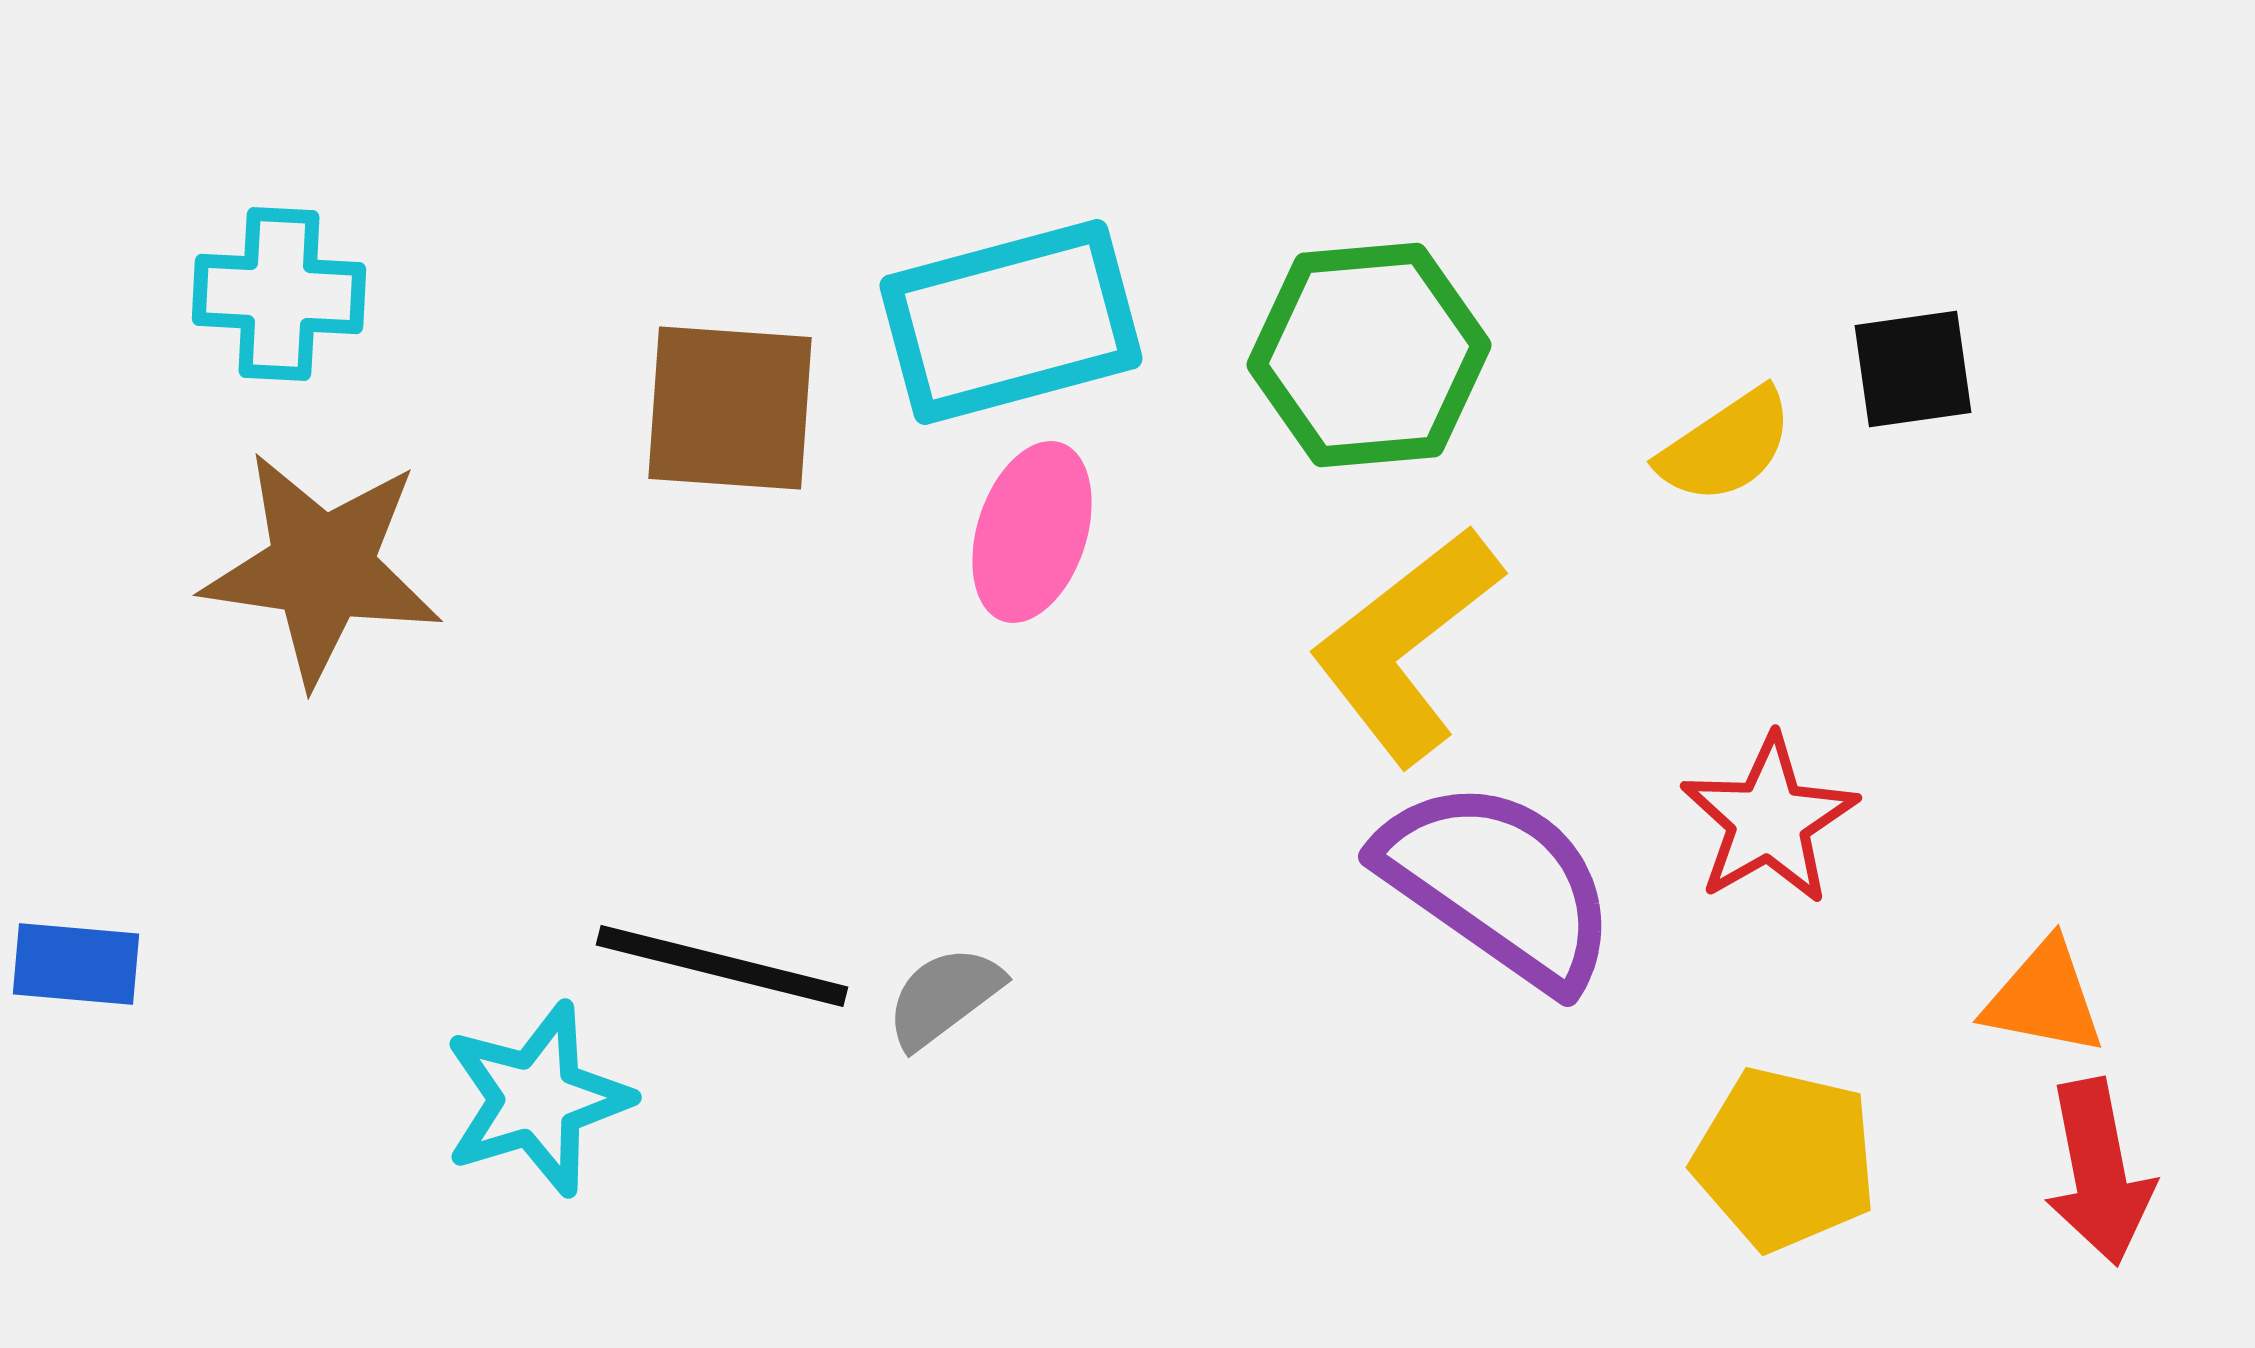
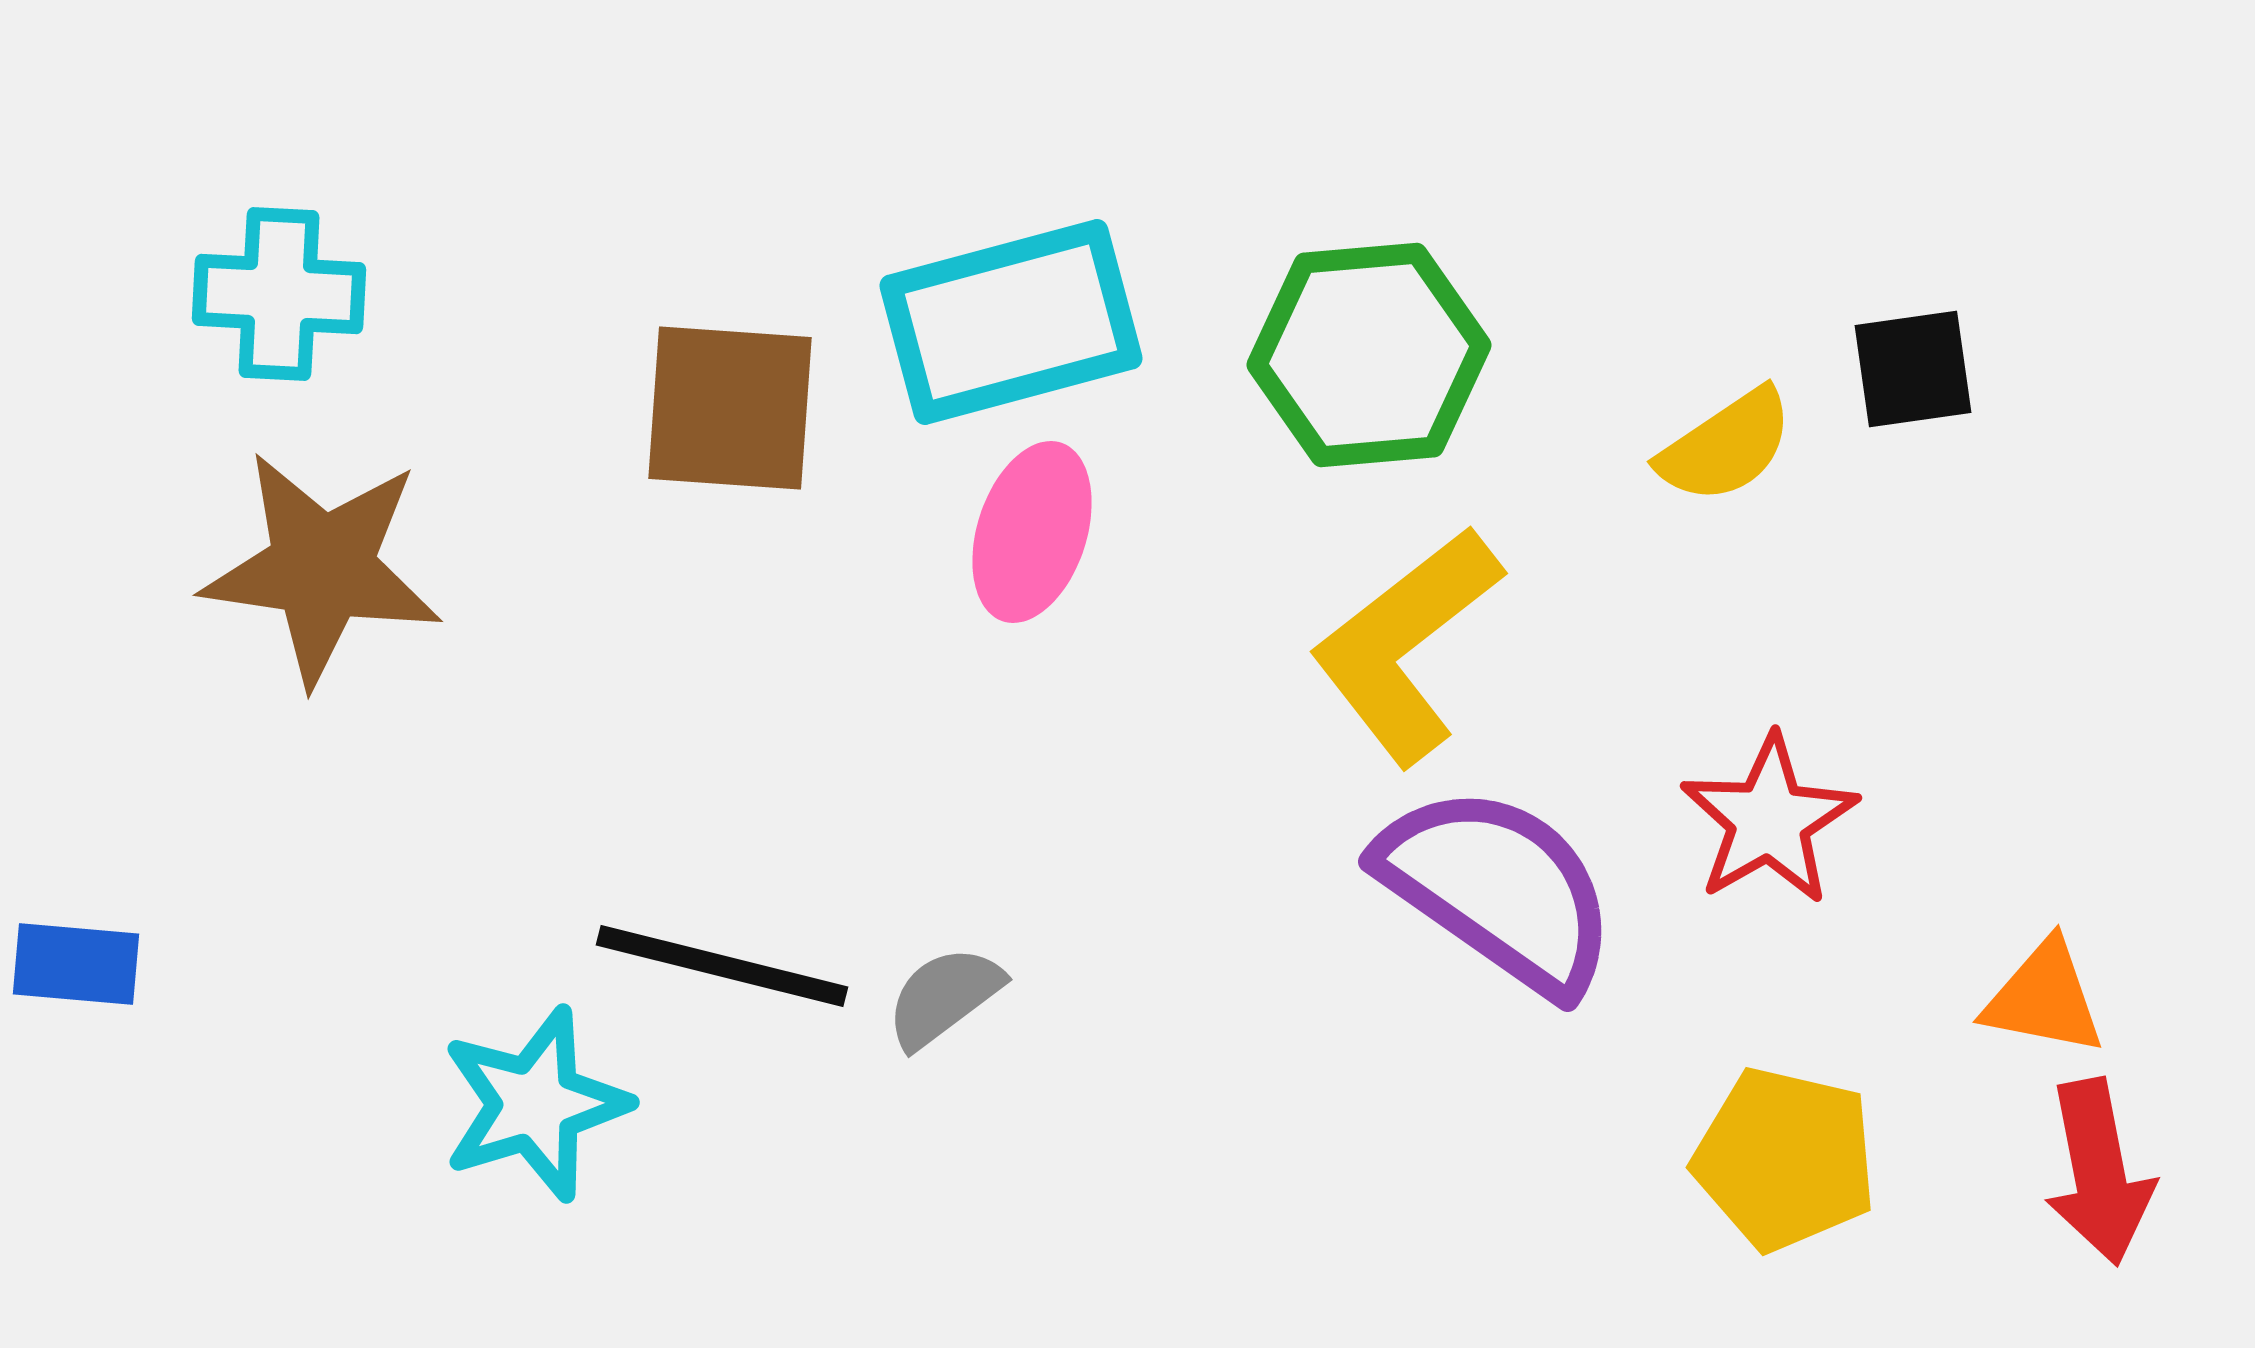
purple semicircle: moved 5 px down
cyan star: moved 2 px left, 5 px down
